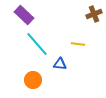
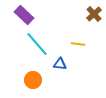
brown cross: rotated 21 degrees counterclockwise
